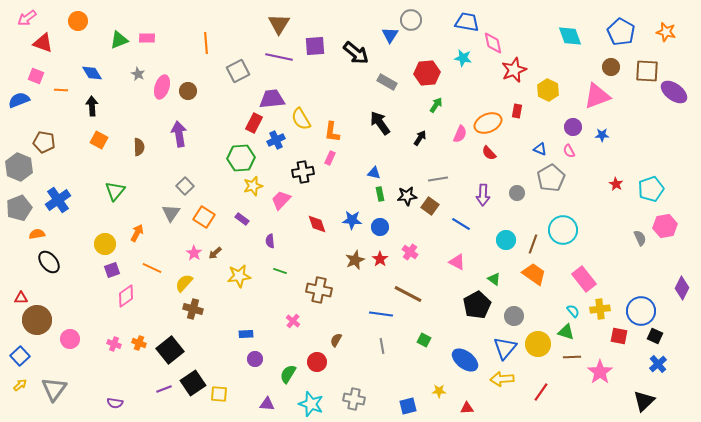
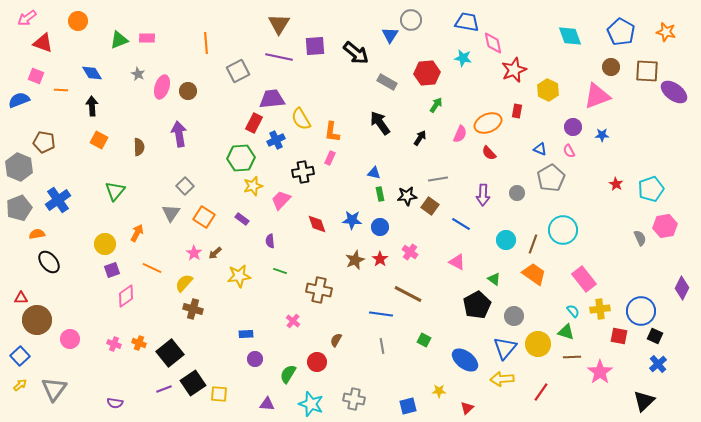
black square at (170, 350): moved 3 px down
red triangle at (467, 408): rotated 40 degrees counterclockwise
